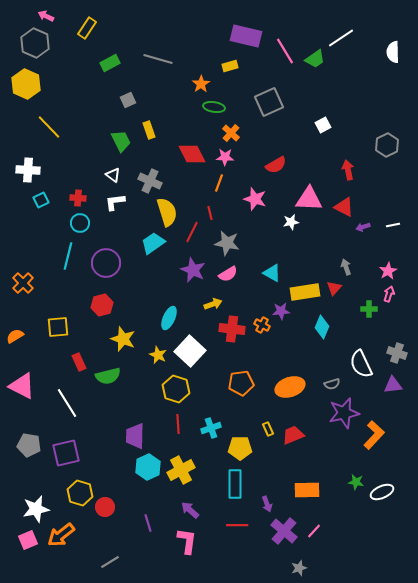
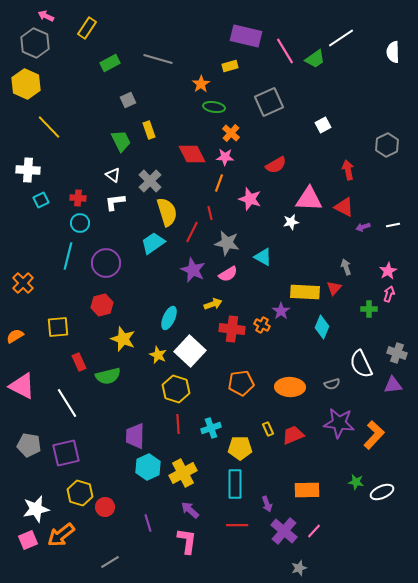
gray cross at (150, 181): rotated 20 degrees clockwise
pink star at (255, 199): moved 5 px left
cyan triangle at (272, 273): moved 9 px left, 16 px up
yellow rectangle at (305, 292): rotated 12 degrees clockwise
purple star at (281, 311): rotated 30 degrees counterclockwise
orange ellipse at (290, 387): rotated 20 degrees clockwise
purple star at (344, 413): moved 5 px left, 10 px down; rotated 20 degrees clockwise
yellow cross at (181, 470): moved 2 px right, 3 px down
